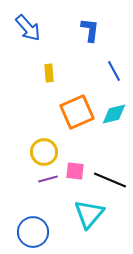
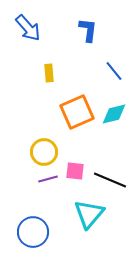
blue L-shape: moved 2 px left
blue line: rotated 10 degrees counterclockwise
